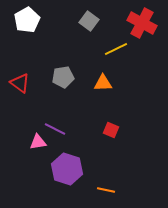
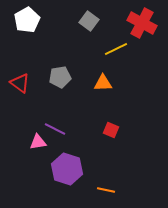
gray pentagon: moved 3 px left
